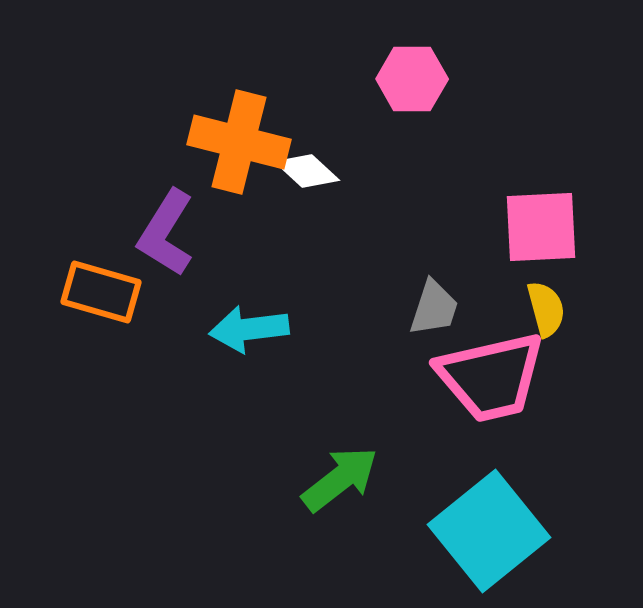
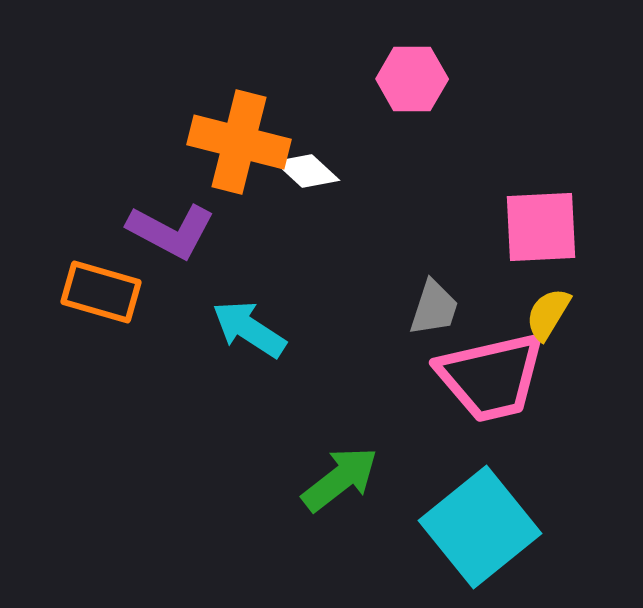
purple L-shape: moved 5 px right, 2 px up; rotated 94 degrees counterclockwise
yellow semicircle: moved 2 px right, 5 px down; rotated 134 degrees counterclockwise
cyan arrow: rotated 40 degrees clockwise
cyan square: moved 9 px left, 4 px up
